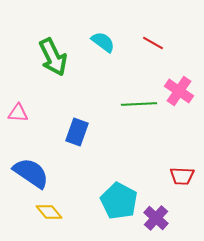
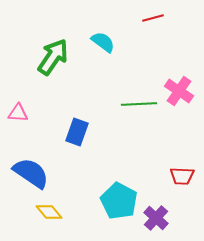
red line: moved 25 px up; rotated 45 degrees counterclockwise
green arrow: rotated 120 degrees counterclockwise
